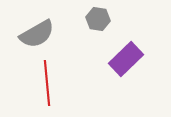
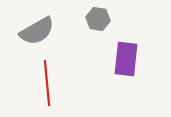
gray semicircle: moved 3 px up
purple rectangle: rotated 40 degrees counterclockwise
